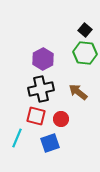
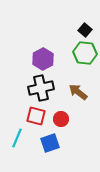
black cross: moved 1 px up
